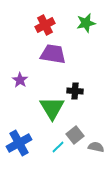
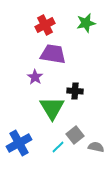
purple star: moved 15 px right, 3 px up
